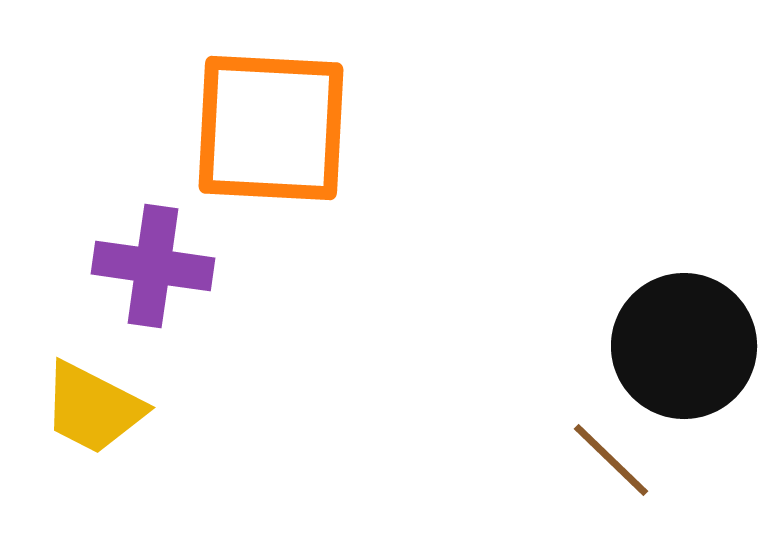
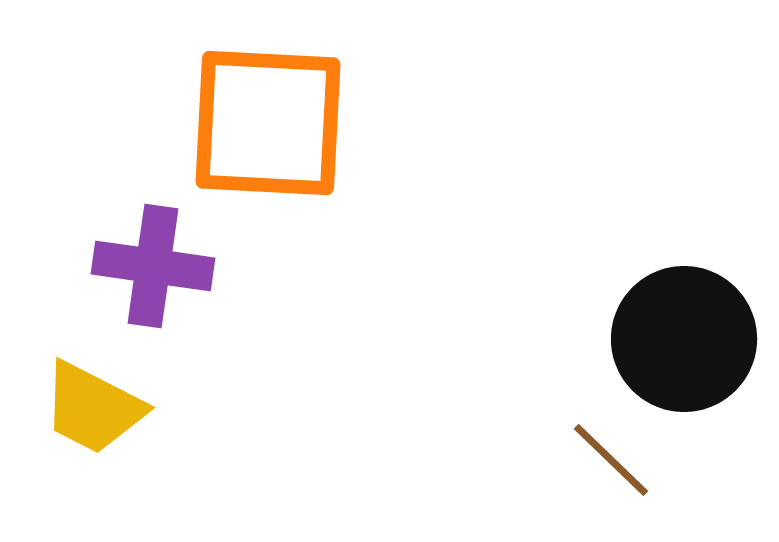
orange square: moved 3 px left, 5 px up
black circle: moved 7 px up
